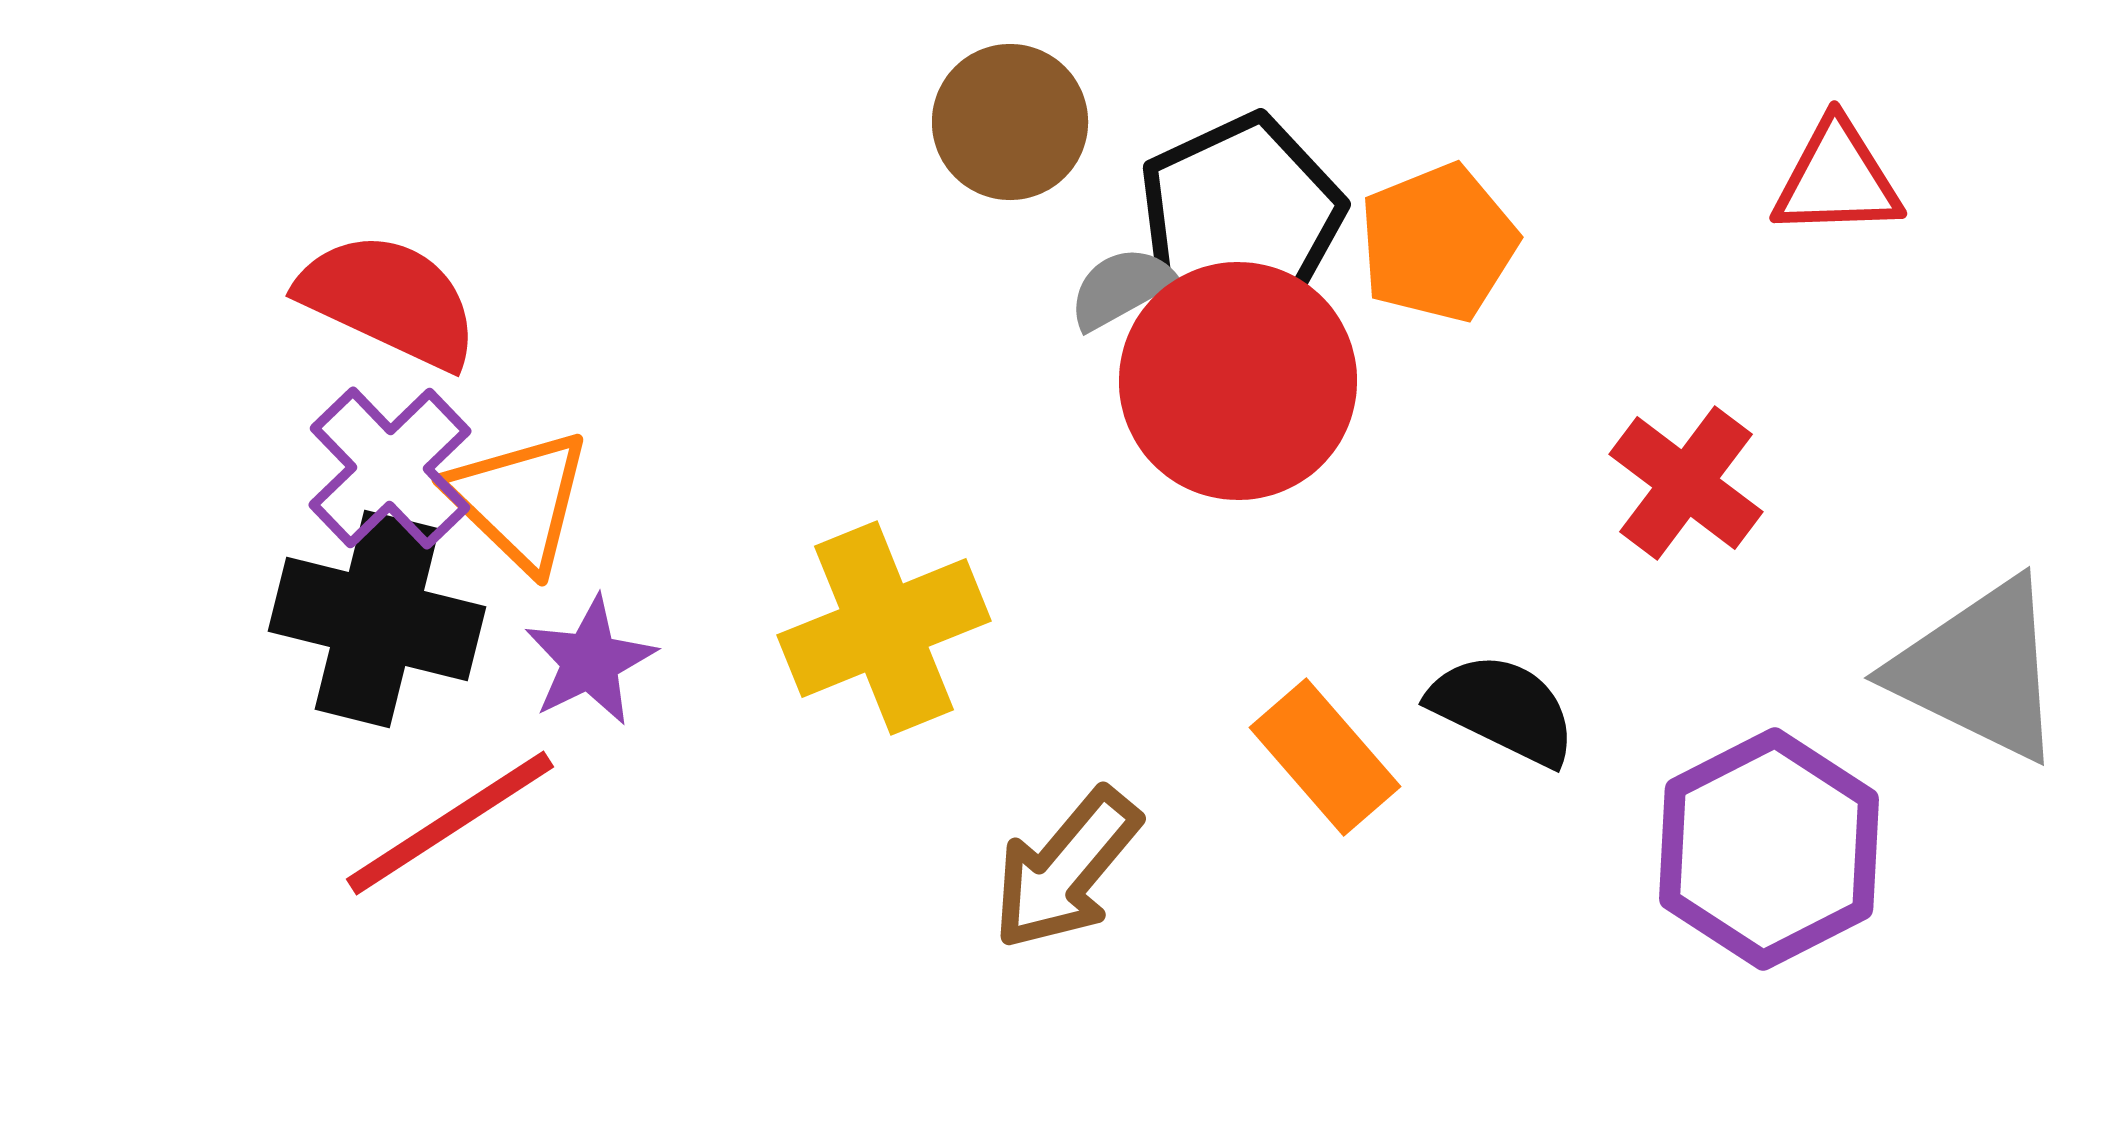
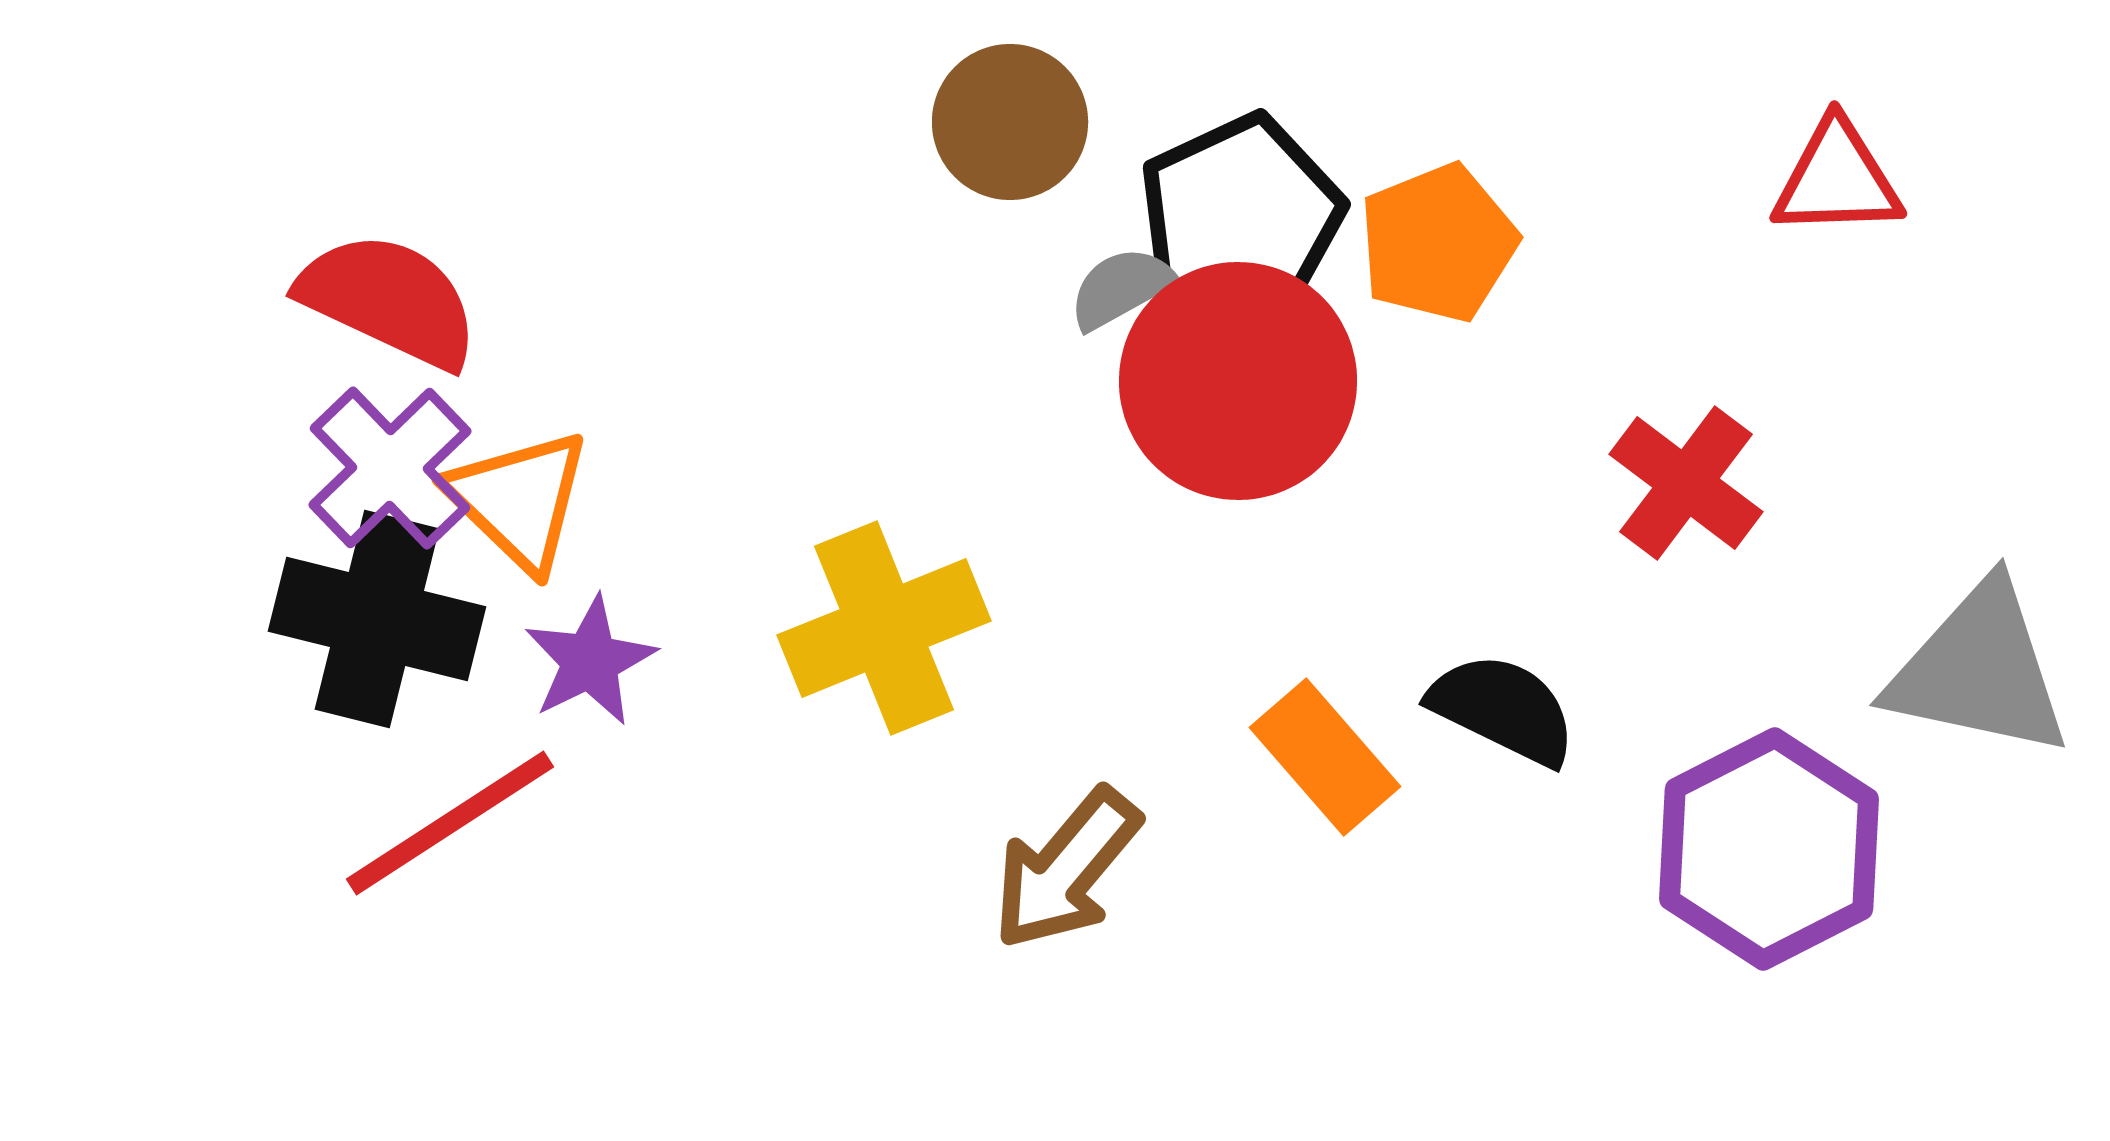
gray triangle: rotated 14 degrees counterclockwise
